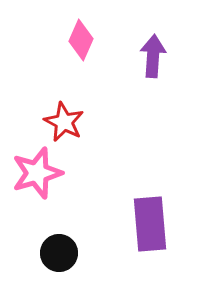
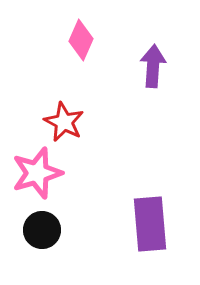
purple arrow: moved 10 px down
black circle: moved 17 px left, 23 px up
